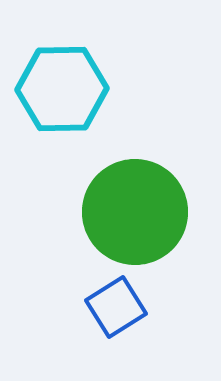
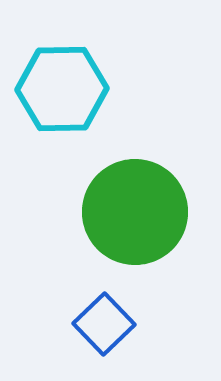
blue square: moved 12 px left, 17 px down; rotated 12 degrees counterclockwise
